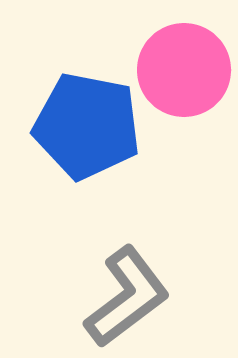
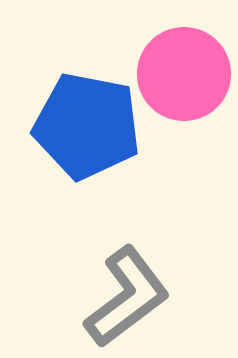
pink circle: moved 4 px down
